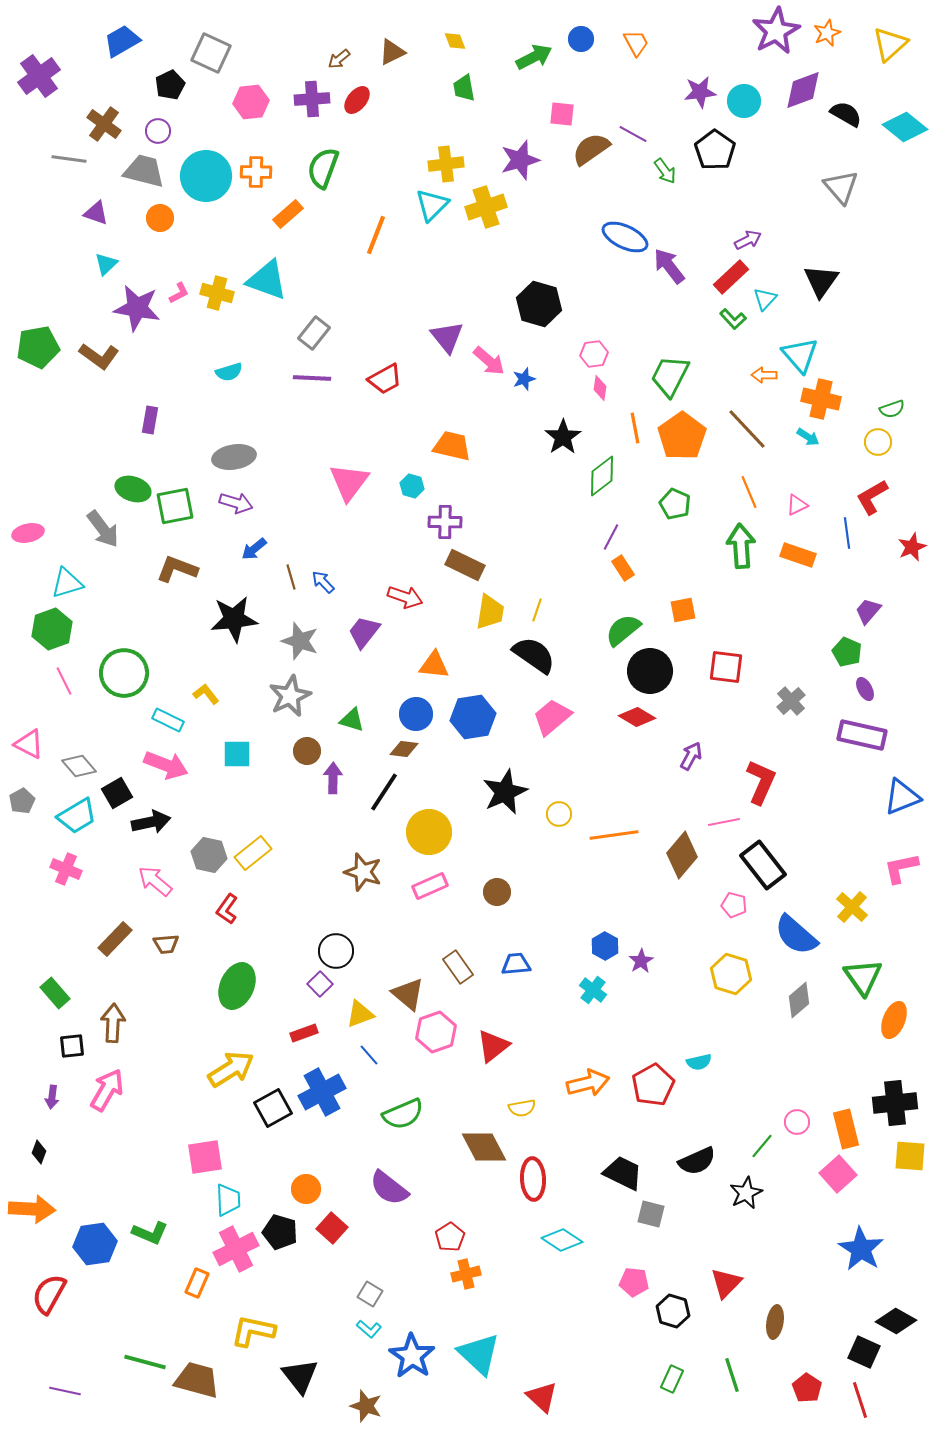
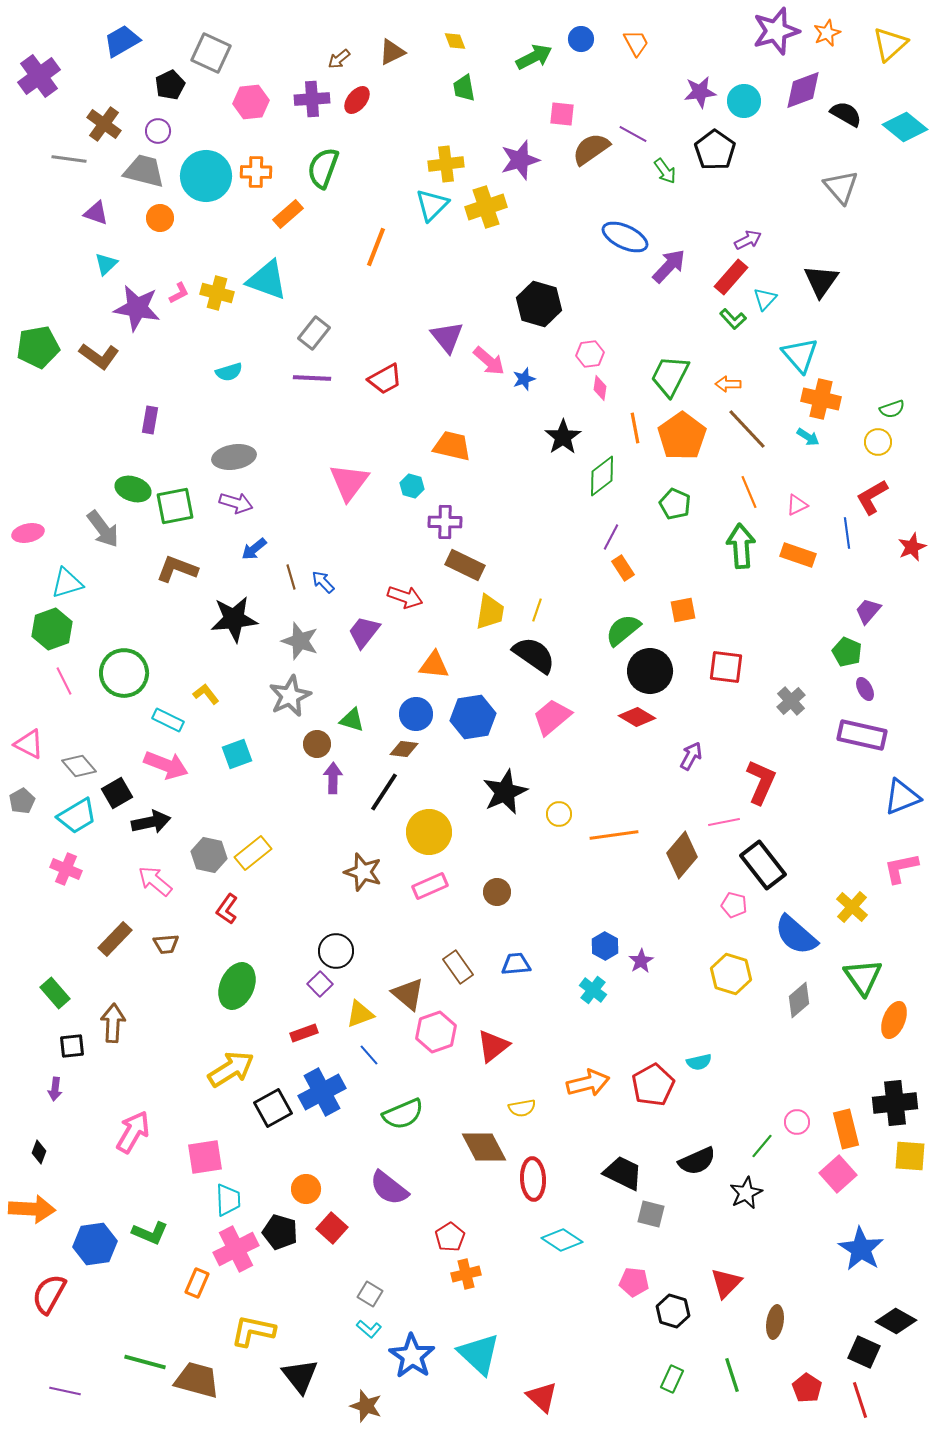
purple star at (776, 31): rotated 12 degrees clockwise
orange line at (376, 235): moved 12 px down
purple arrow at (669, 266): rotated 81 degrees clockwise
red rectangle at (731, 277): rotated 6 degrees counterclockwise
pink hexagon at (594, 354): moved 4 px left
orange arrow at (764, 375): moved 36 px left, 9 px down
brown circle at (307, 751): moved 10 px right, 7 px up
cyan square at (237, 754): rotated 20 degrees counterclockwise
pink arrow at (107, 1090): moved 26 px right, 42 px down
purple arrow at (52, 1097): moved 3 px right, 8 px up
